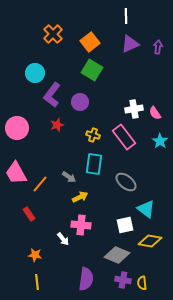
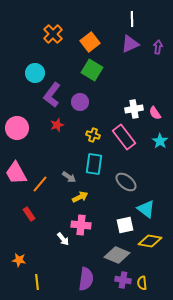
white line: moved 6 px right, 3 px down
orange star: moved 16 px left, 5 px down
